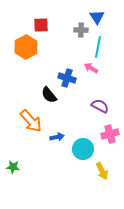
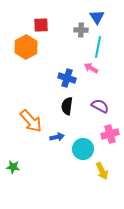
black semicircle: moved 18 px right, 11 px down; rotated 48 degrees clockwise
